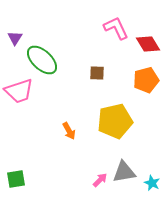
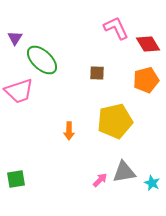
orange arrow: rotated 30 degrees clockwise
